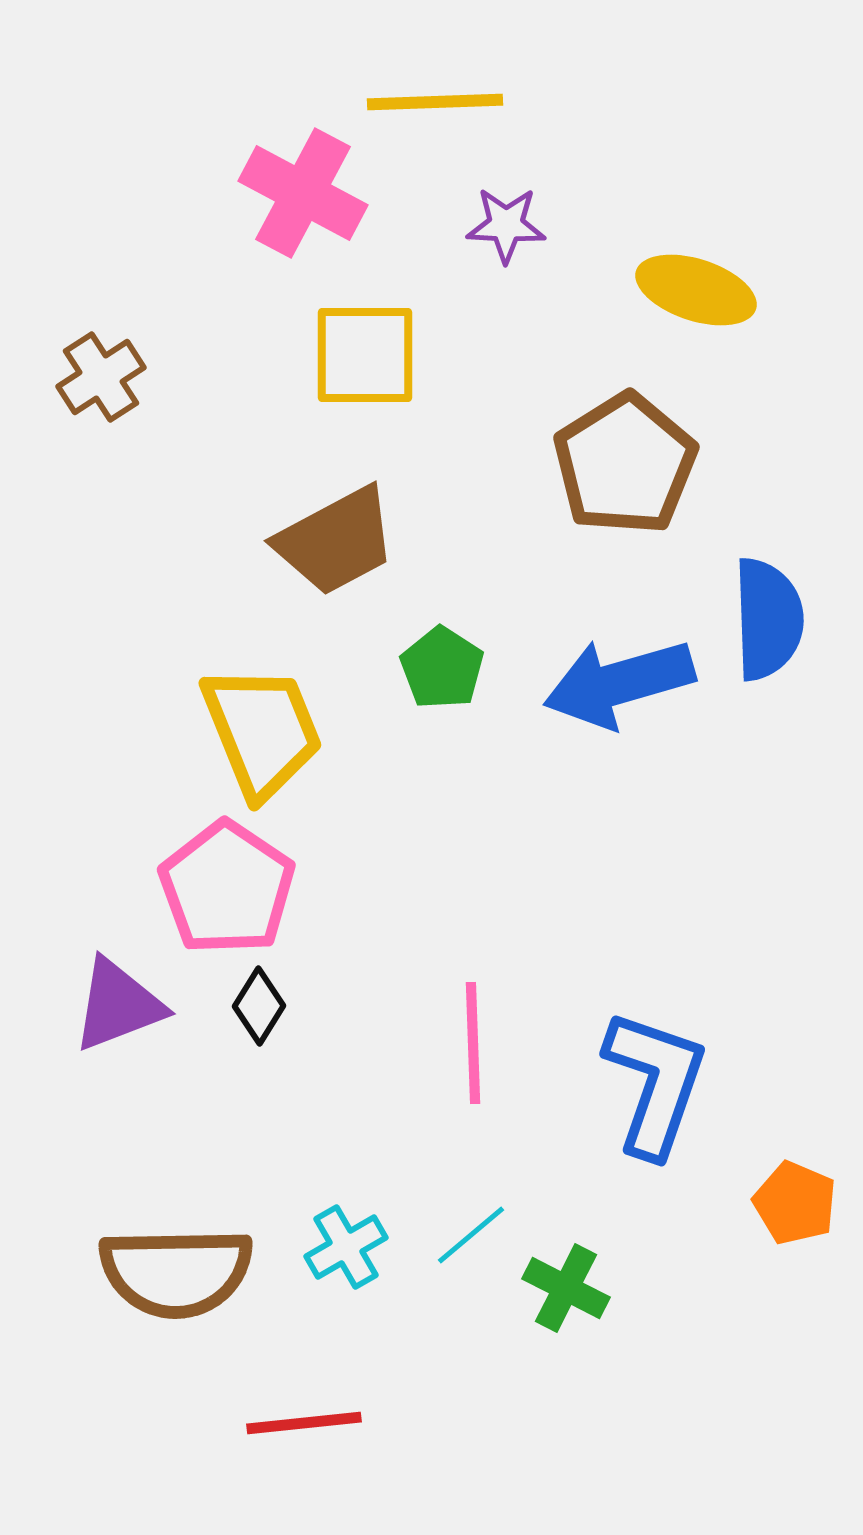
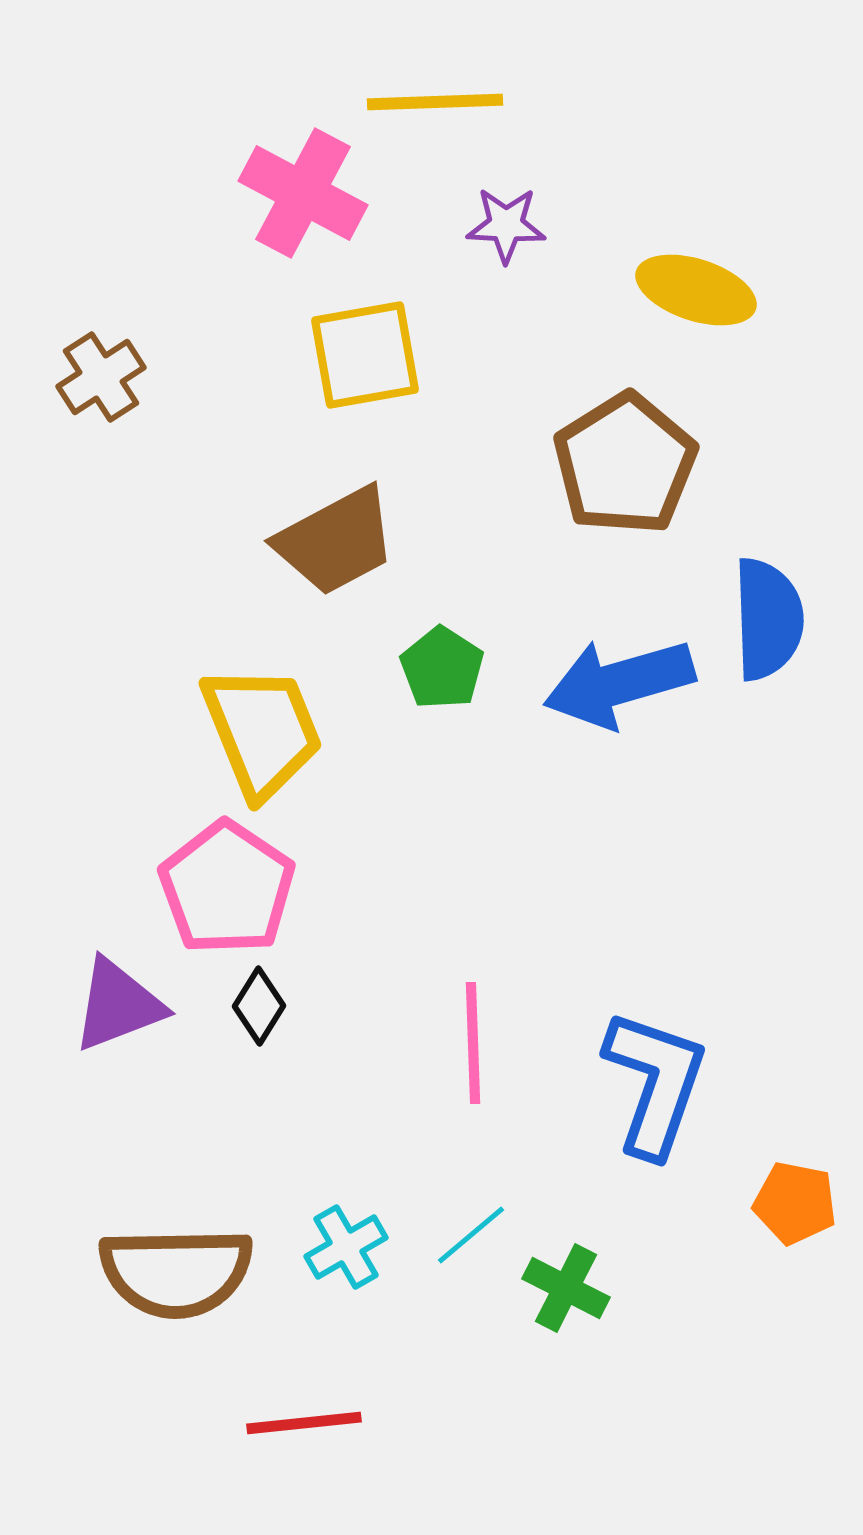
yellow square: rotated 10 degrees counterclockwise
orange pentagon: rotated 12 degrees counterclockwise
